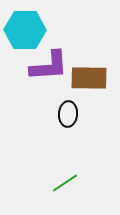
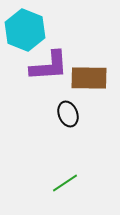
cyan hexagon: rotated 21 degrees clockwise
black ellipse: rotated 25 degrees counterclockwise
